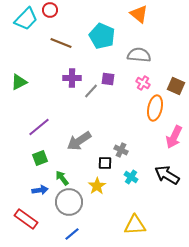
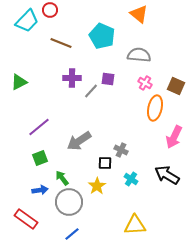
cyan trapezoid: moved 1 px right, 2 px down
pink cross: moved 2 px right
cyan cross: moved 2 px down
